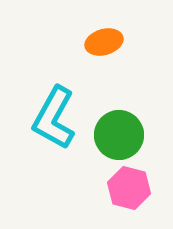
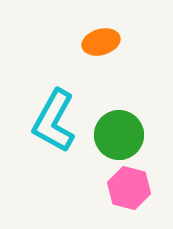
orange ellipse: moved 3 px left
cyan L-shape: moved 3 px down
